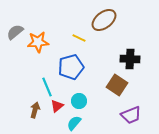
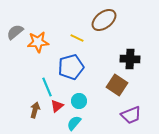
yellow line: moved 2 px left
